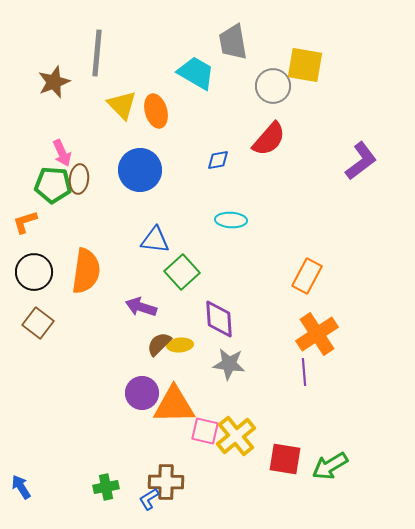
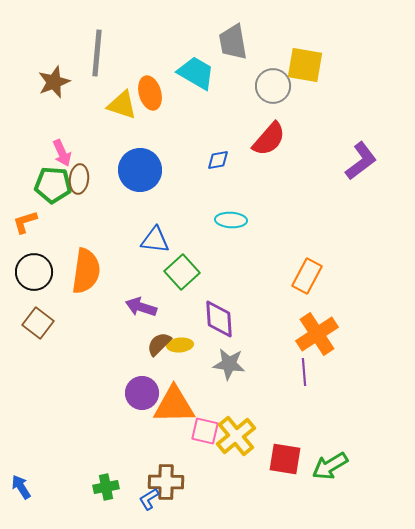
yellow triangle: rotated 28 degrees counterclockwise
orange ellipse: moved 6 px left, 18 px up
